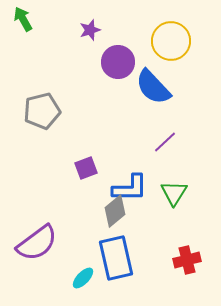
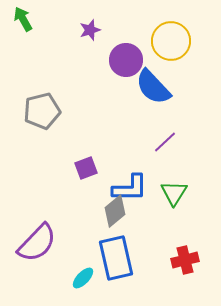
purple circle: moved 8 px right, 2 px up
purple semicircle: rotated 9 degrees counterclockwise
red cross: moved 2 px left
